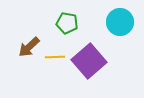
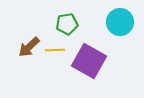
green pentagon: moved 1 px down; rotated 20 degrees counterclockwise
yellow line: moved 7 px up
purple square: rotated 20 degrees counterclockwise
